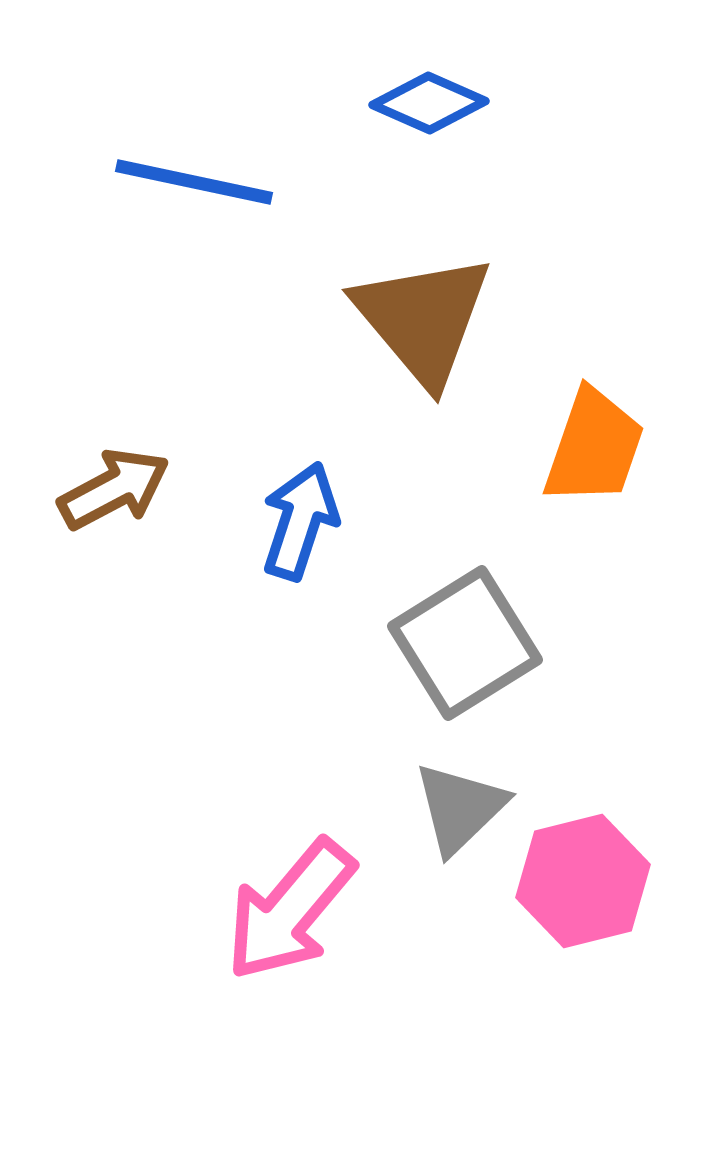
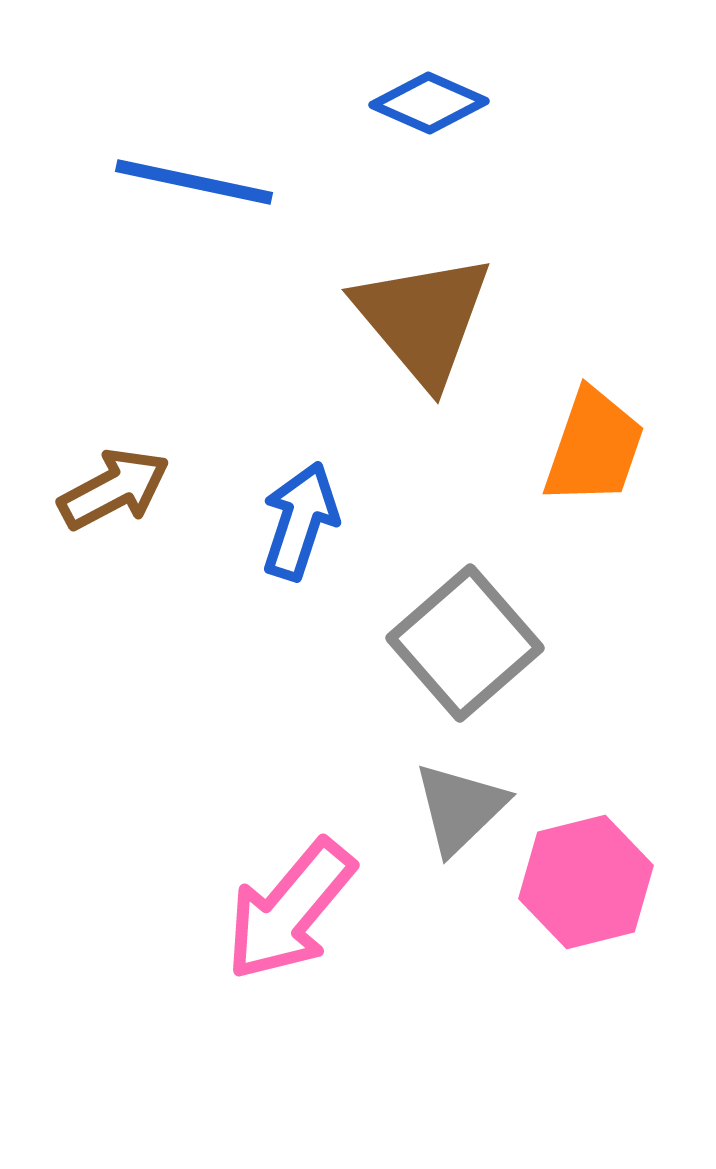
gray square: rotated 9 degrees counterclockwise
pink hexagon: moved 3 px right, 1 px down
